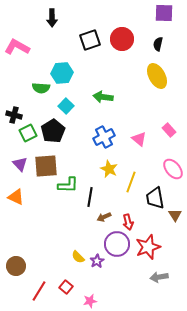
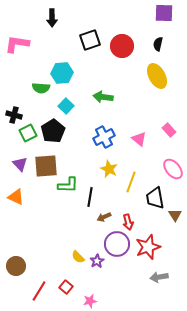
red circle: moved 7 px down
pink L-shape: moved 3 px up; rotated 20 degrees counterclockwise
